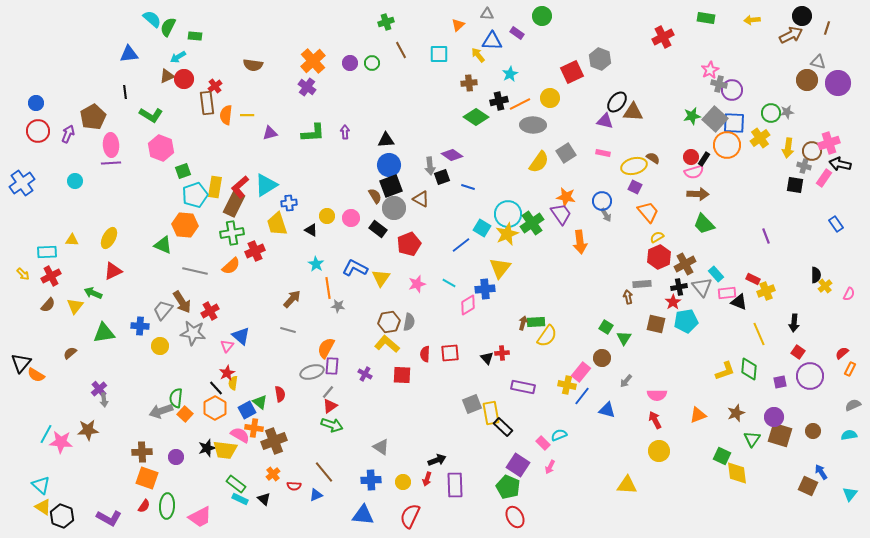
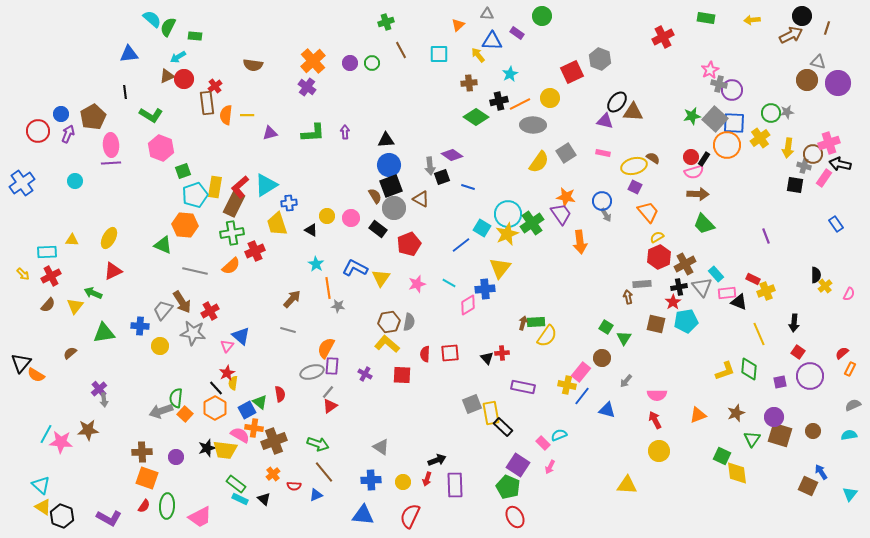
blue circle at (36, 103): moved 25 px right, 11 px down
brown circle at (812, 151): moved 1 px right, 3 px down
green arrow at (332, 425): moved 14 px left, 19 px down
